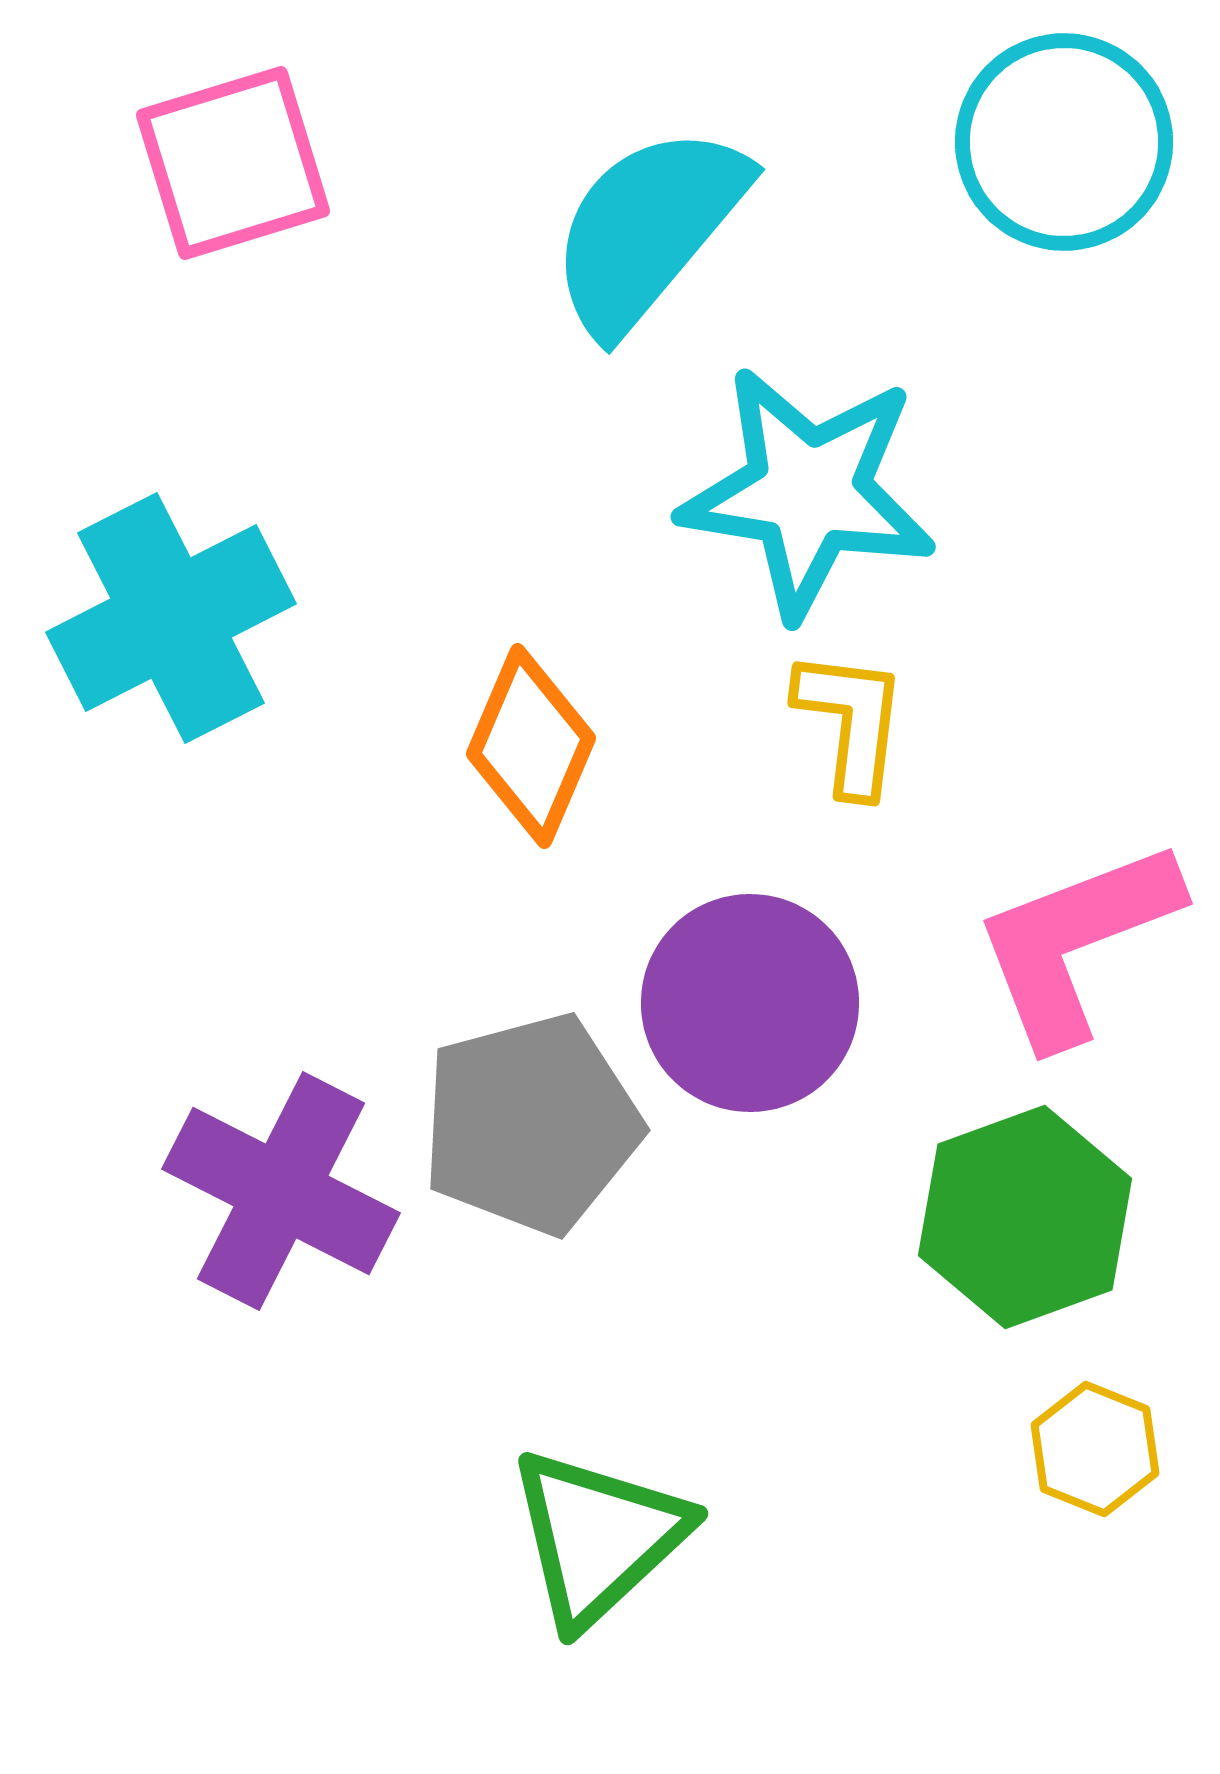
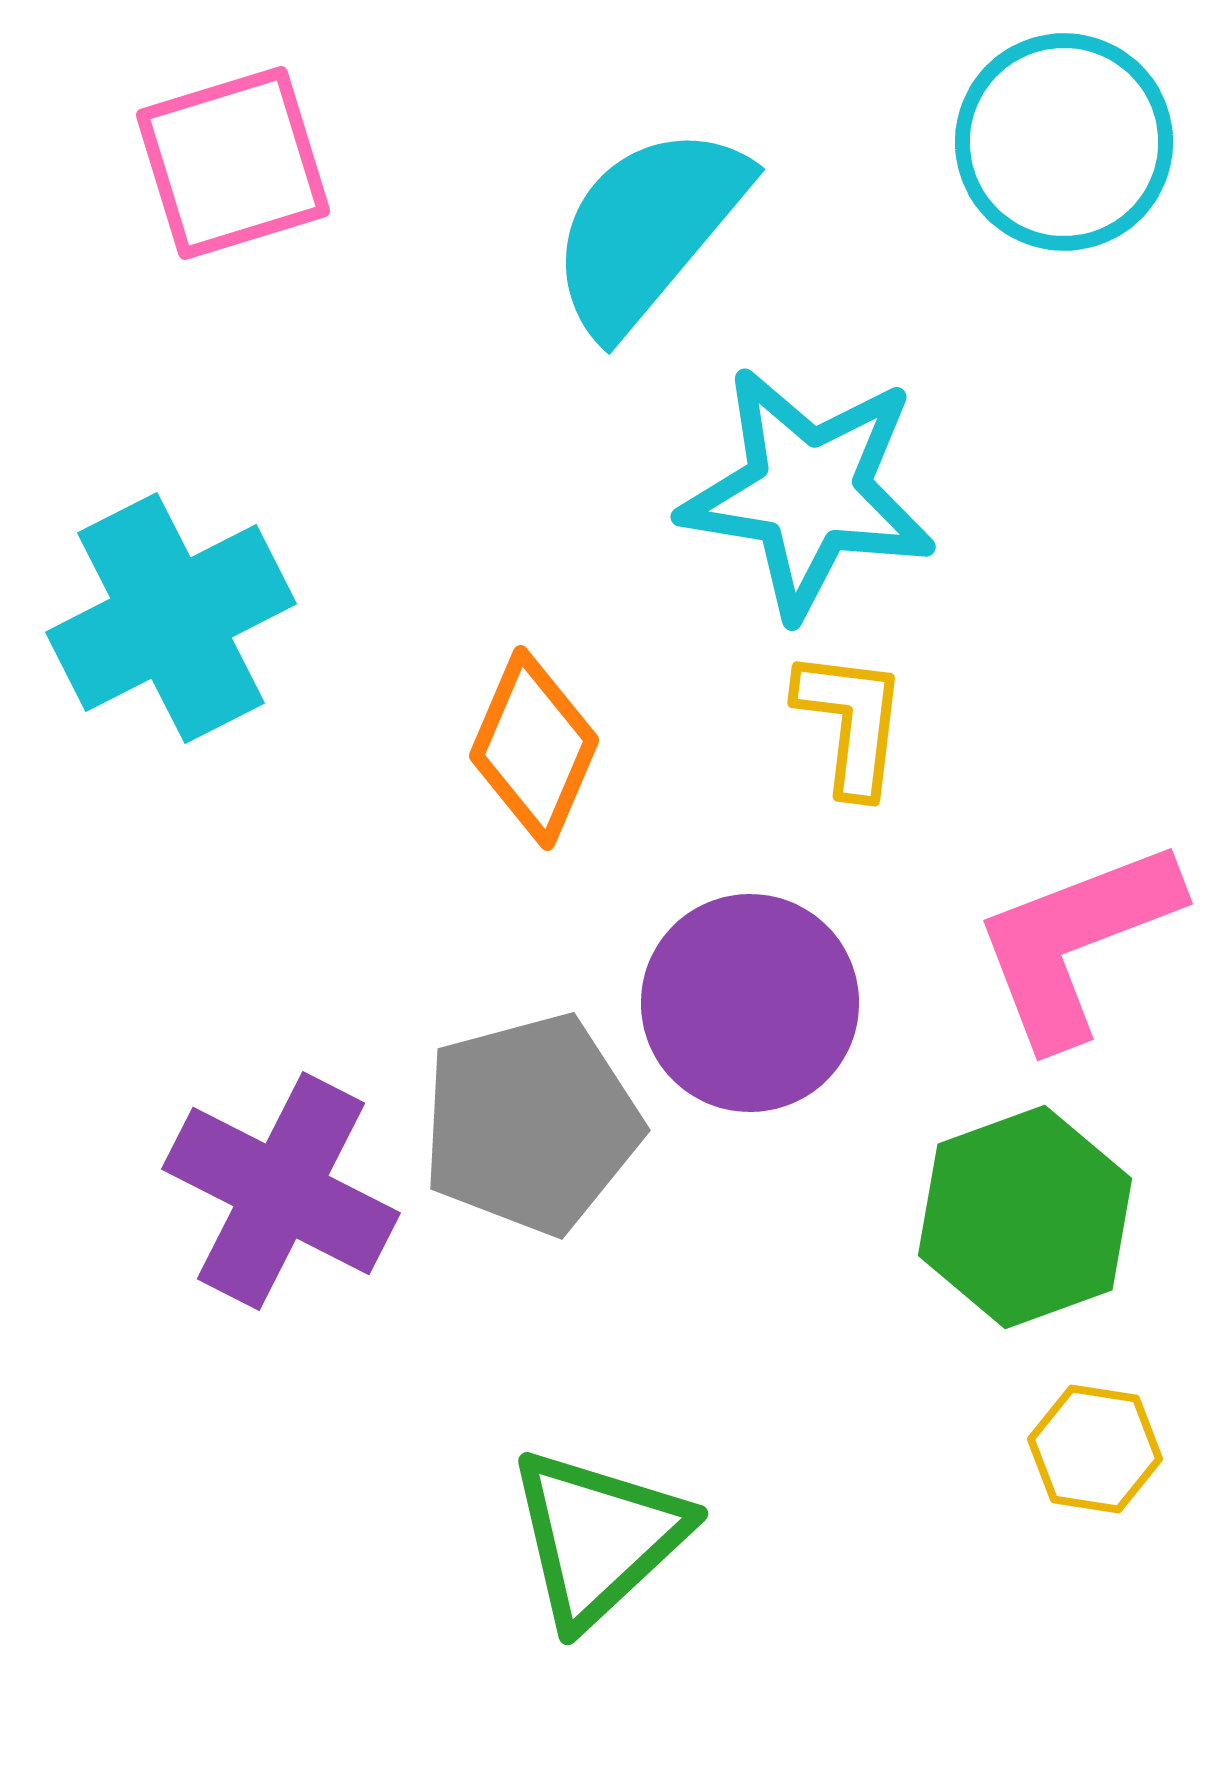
orange diamond: moved 3 px right, 2 px down
yellow hexagon: rotated 13 degrees counterclockwise
